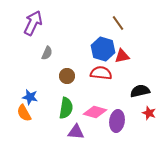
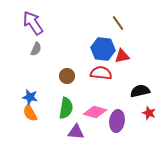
purple arrow: rotated 60 degrees counterclockwise
blue hexagon: rotated 10 degrees counterclockwise
gray semicircle: moved 11 px left, 4 px up
orange semicircle: moved 6 px right
